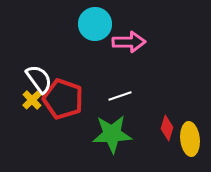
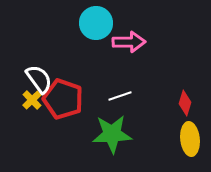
cyan circle: moved 1 px right, 1 px up
red diamond: moved 18 px right, 25 px up
